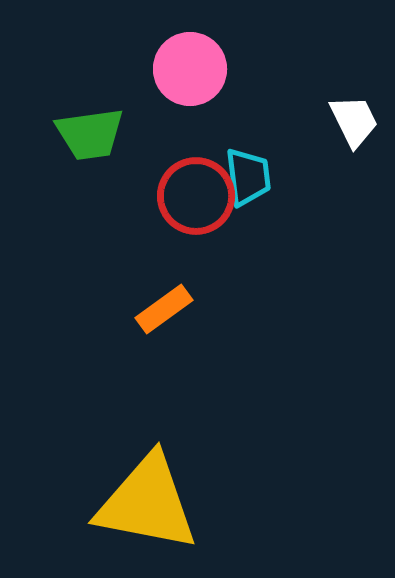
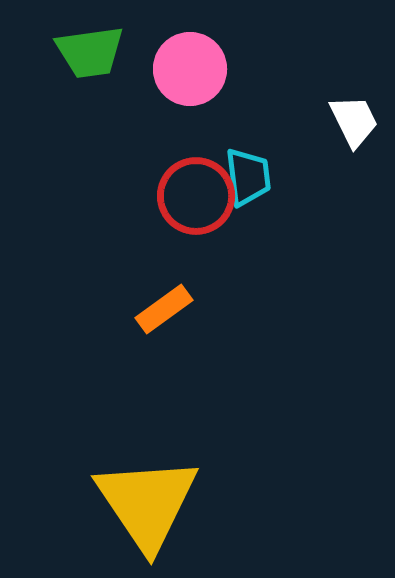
green trapezoid: moved 82 px up
yellow triangle: rotated 45 degrees clockwise
